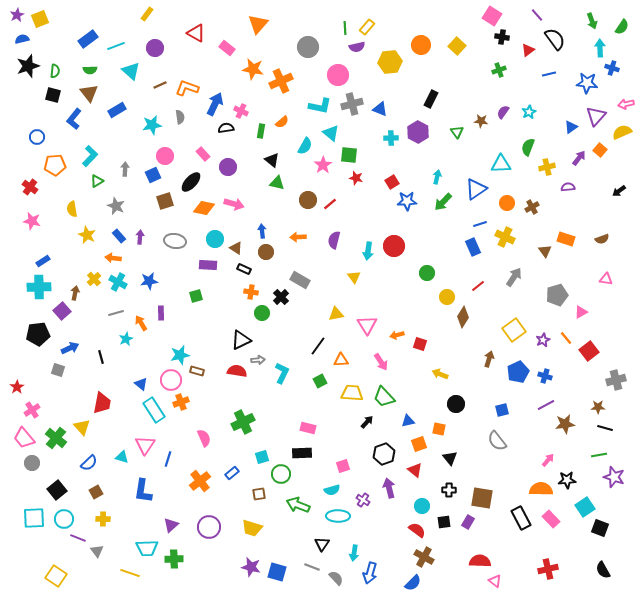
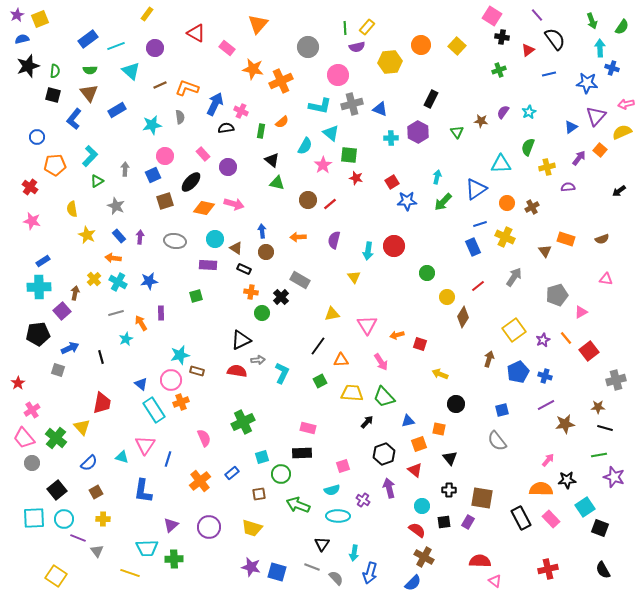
yellow triangle at (336, 314): moved 4 px left
red star at (17, 387): moved 1 px right, 4 px up
